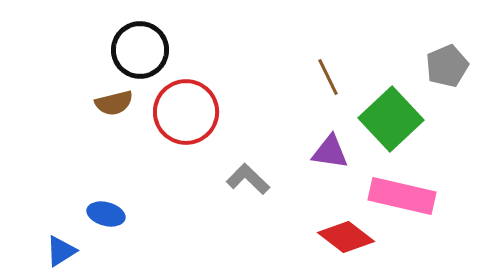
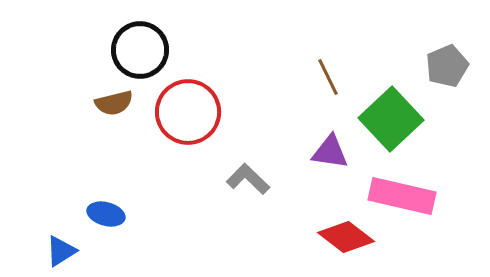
red circle: moved 2 px right
